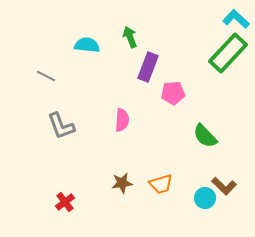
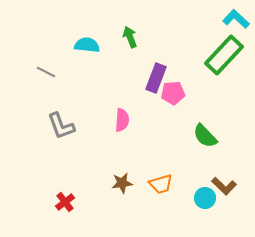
green rectangle: moved 4 px left, 2 px down
purple rectangle: moved 8 px right, 11 px down
gray line: moved 4 px up
